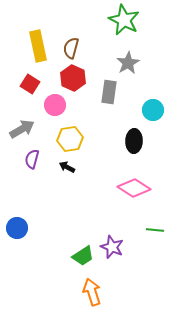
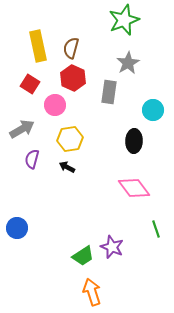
green star: rotated 24 degrees clockwise
pink diamond: rotated 20 degrees clockwise
green line: moved 1 px right, 1 px up; rotated 66 degrees clockwise
